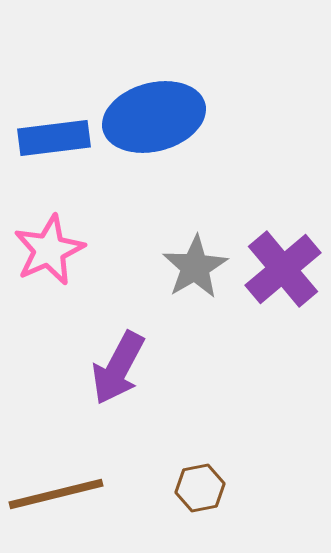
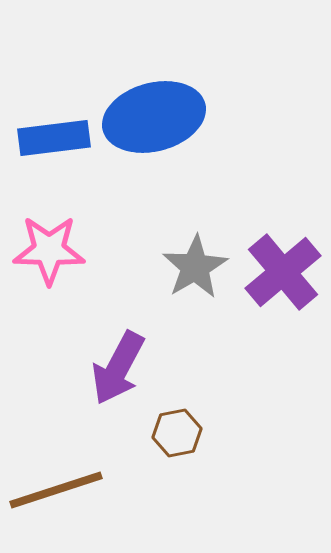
pink star: rotated 26 degrees clockwise
purple cross: moved 3 px down
brown hexagon: moved 23 px left, 55 px up
brown line: moved 4 px up; rotated 4 degrees counterclockwise
